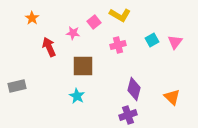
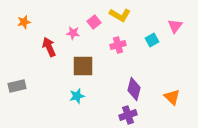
orange star: moved 8 px left, 4 px down; rotated 24 degrees clockwise
pink triangle: moved 16 px up
cyan star: rotated 28 degrees clockwise
